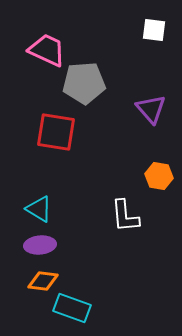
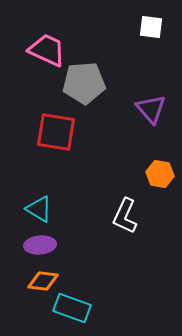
white square: moved 3 px left, 3 px up
orange hexagon: moved 1 px right, 2 px up
white L-shape: rotated 30 degrees clockwise
